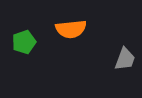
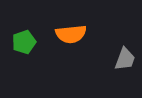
orange semicircle: moved 5 px down
